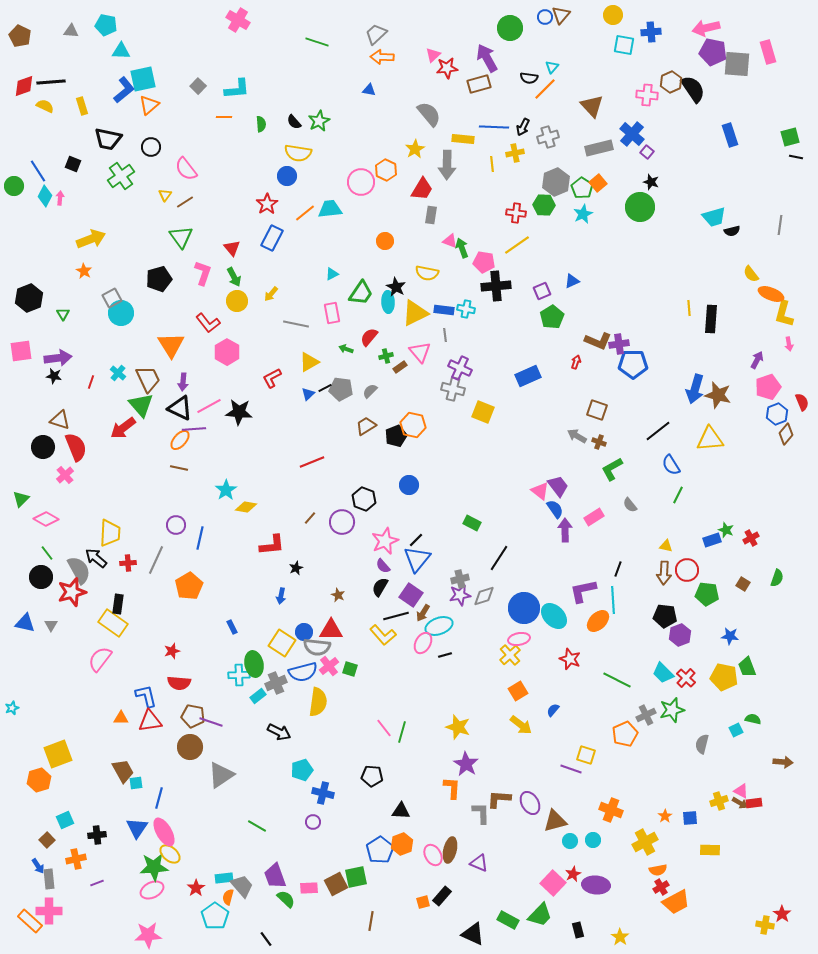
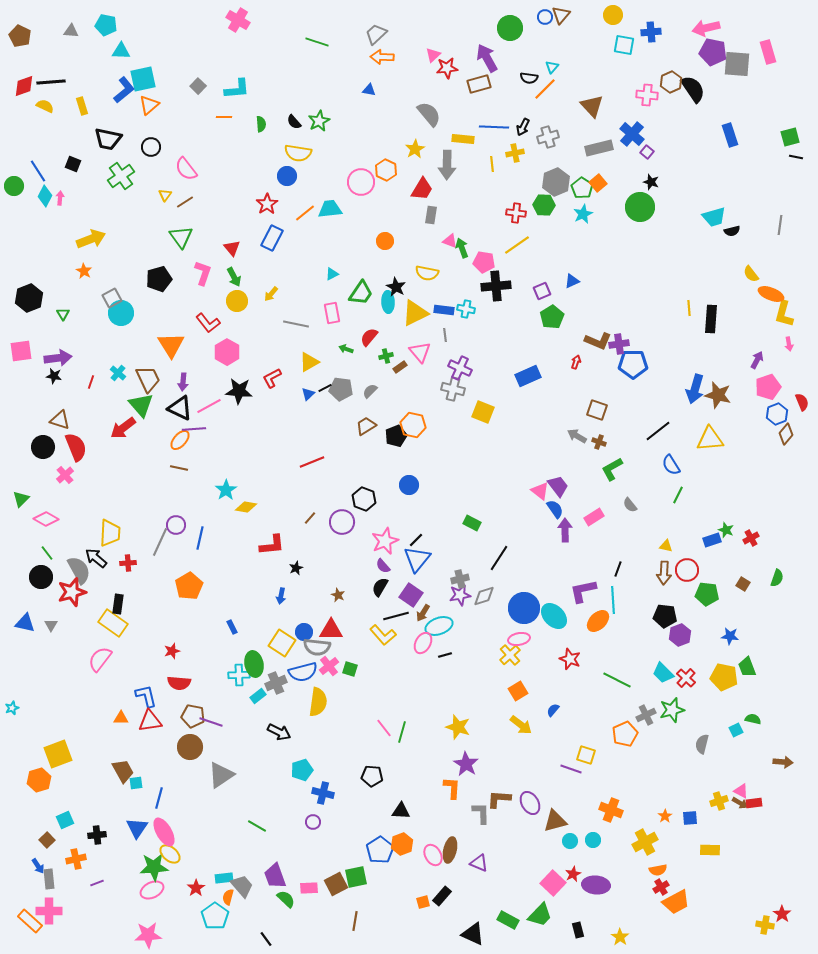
black star at (239, 412): moved 21 px up
gray line at (156, 560): moved 4 px right, 18 px up
brown line at (371, 921): moved 16 px left
